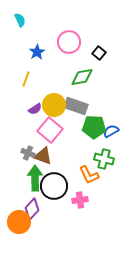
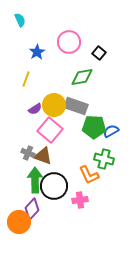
green arrow: moved 2 px down
